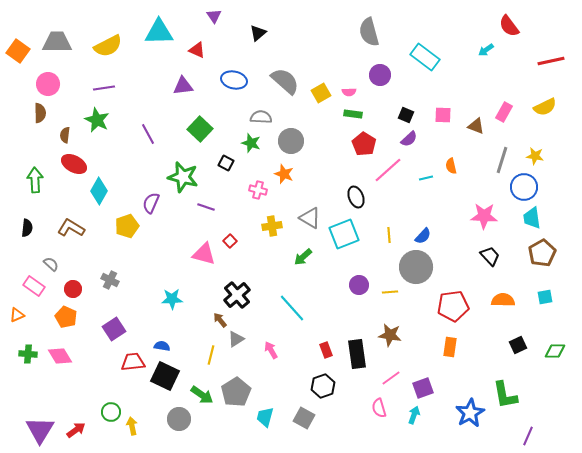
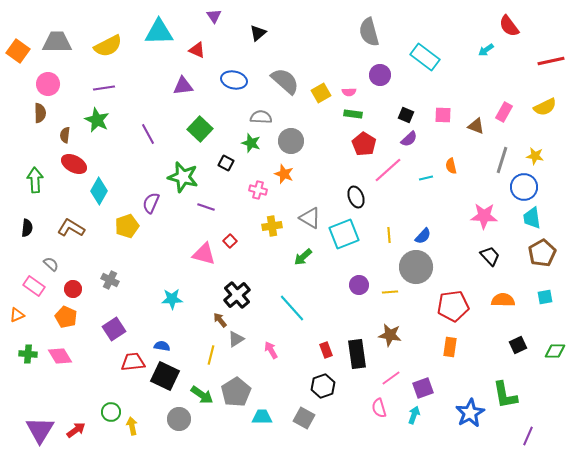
cyan trapezoid at (265, 417): moved 3 px left; rotated 75 degrees clockwise
